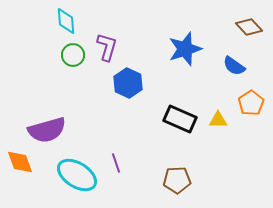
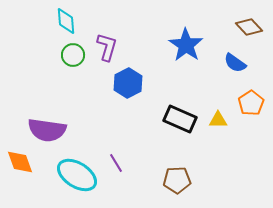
blue star: moved 1 px right, 4 px up; rotated 20 degrees counterclockwise
blue semicircle: moved 1 px right, 3 px up
blue hexagon: rotated 8 degrees clockwise
purple semicircle: rotated 24 degrees clockwise
purple line: rotated 12 degrees counterclockwise
